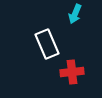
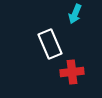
white rectangle: moved 3 px right
